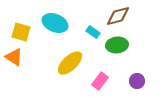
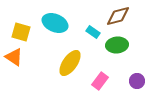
yellow ellipse: rotated 12 degrees counterclockwise
